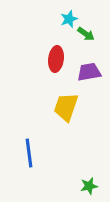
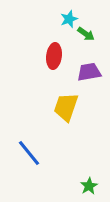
red ellipse: moved 2 px left, 3 px up
blue line: rotated 32 degrees counterclockwise
green star: rotated 18 degrees counterclockwise
